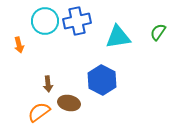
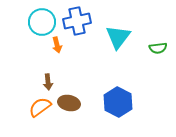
cyan circle: moved 3 px left, 1 px down
green semicircle: moved 16 px down; rotated 132 degrees counterclockwise
cyan triangle: rotated 44 degrees counterclockwise
orange arrow: moved 38 px right
blue hexagon: moved 16 px right, 22 px down
brown arrow: moved 2 px up
orange semicircle: moved 1 px right, 5 px up
